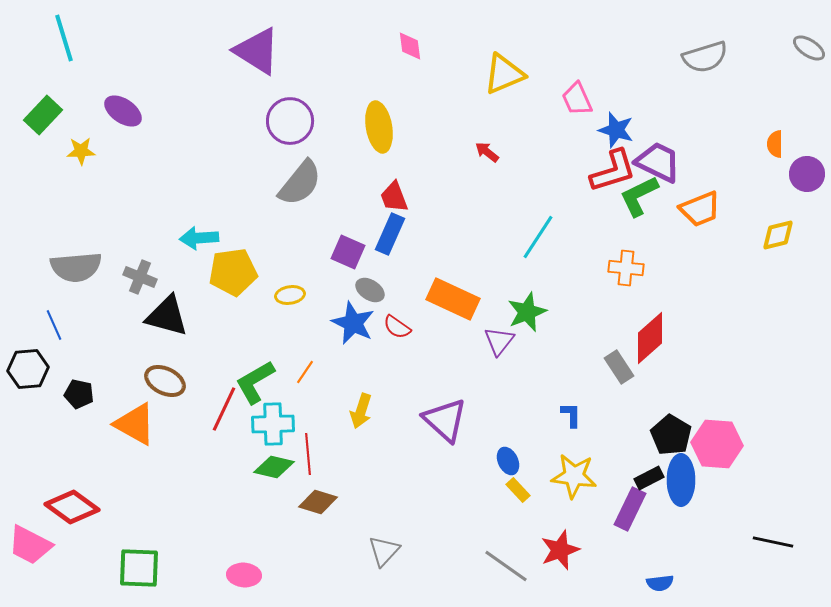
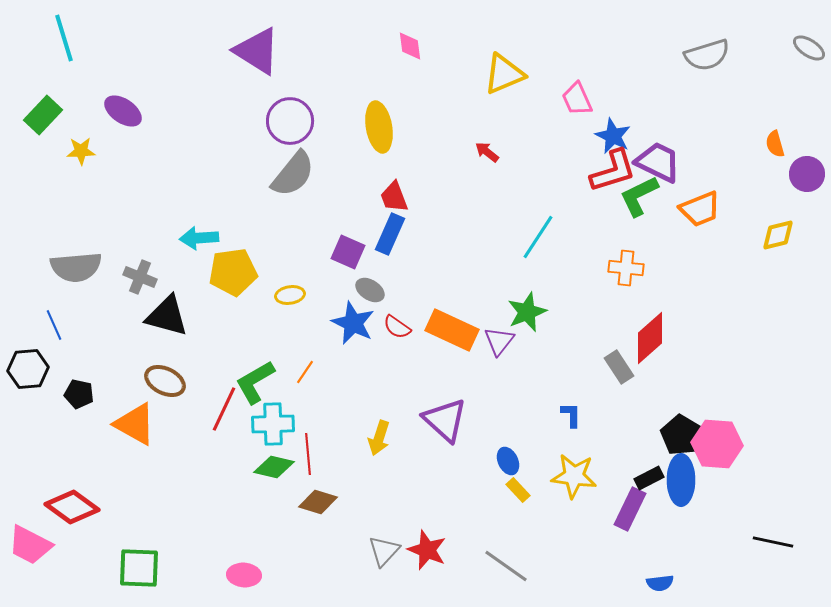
gray semicircle at (705, 57): moved 2 px right, 2 px up
blue star at (616, 130): moved 3 px left, 6 px down; rotated 9 degrees clockwise
orange semicircle at (775, 144): rotated 16 degrees counterclockwise
gray semicircle at (300, 183): moved 7 px left, 9 px up
orange rectangle at (453, 299): moved 1 px left, 31 px down
yellow arrow at (361, 411): moved 18 px right, 27 px down
black pentagon at (671, 435): moved 10 px right
red star at (560, 550): moved 133 px left; rotated 30 degrees counterclockwise
